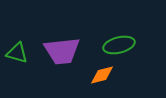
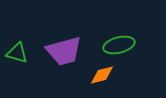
purple trapezoid: moved 2 px right; rotated 9 degrees counterclockwise
